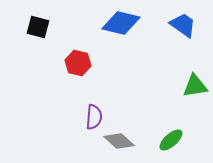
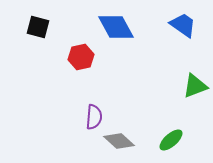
blue diamond: moved 5 px left, 4 px down; rotated 48 degrees clockwise
red hexagon: moved 3 px right, 6 px up; rotated 25 degrees counterclockwise
green triangle: rotated 12 degrees counterclockwise
